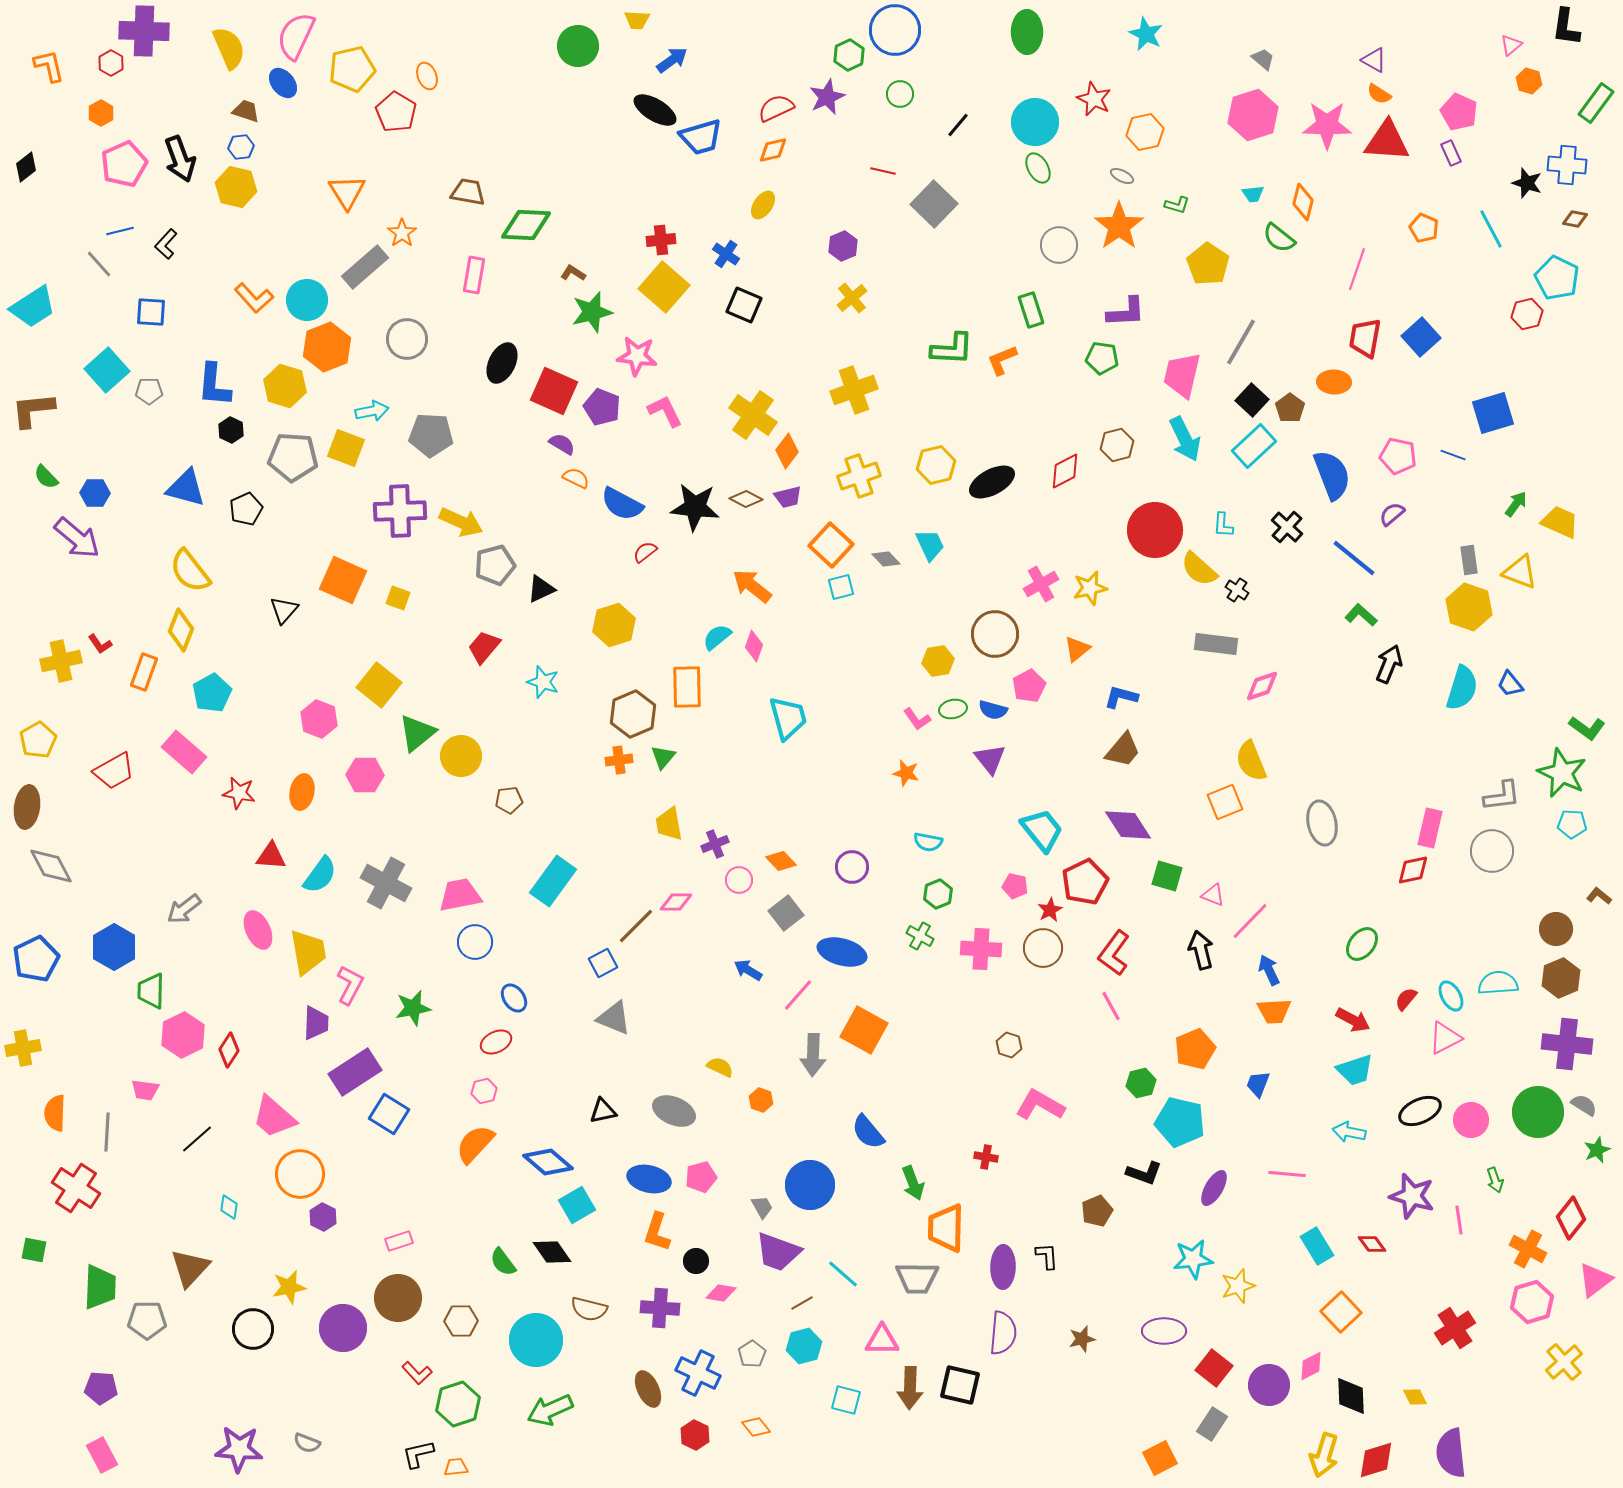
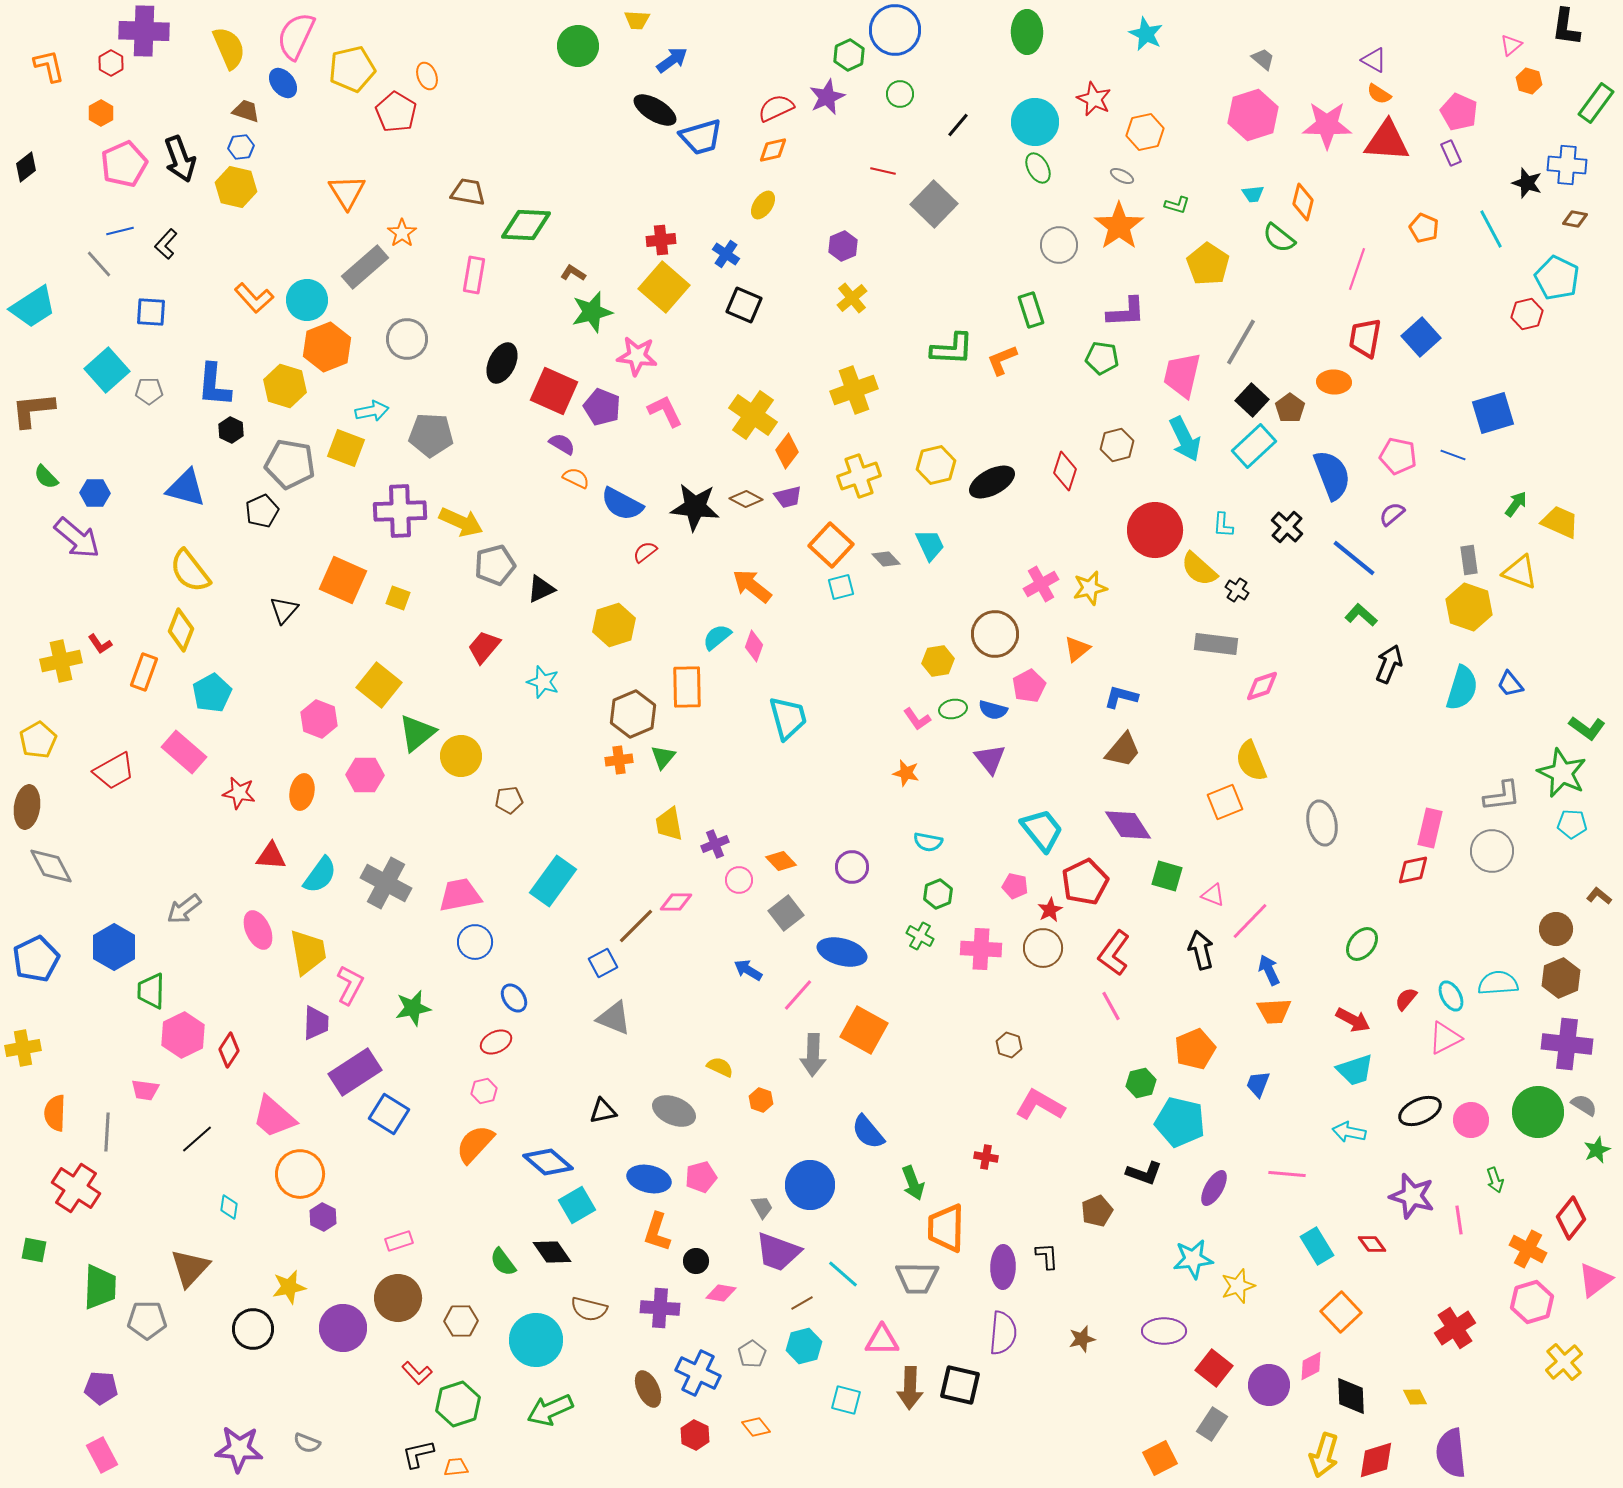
gray pentagon at (293, 457): moved 3 px left, 7 px down; rotated 6 degrees clockwise
red diamond at (1065, 471): rotated 45 degrees counterclockwise
black pentagon at (246, 509): moved 16 px right, 2 px down
